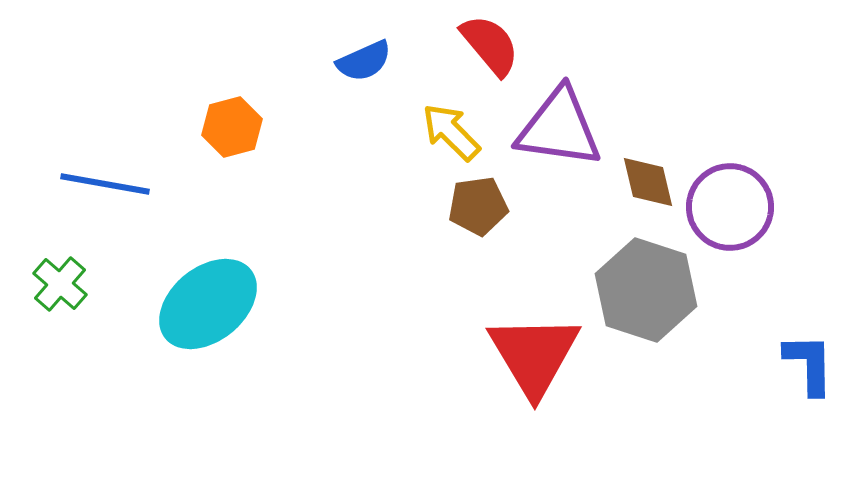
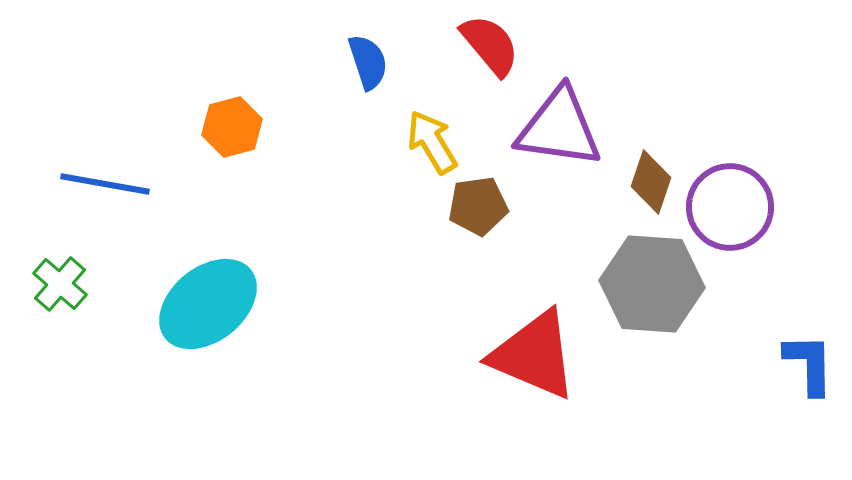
blue semicircle: moved 4 px right, 1 px down; rotated 84 degrees counterclockwise
yellow arrow: moved 19 px left, 10 px down; rotated 14 degrees clockwise
brown diamond: moved 3 px right; rotated 32 degrees clockwise
gray hexagon: moved 6 px right, 6 px up; rotated 14 degrees counterclockwise
red triangle: rotated 36 degrees counterclockwise
